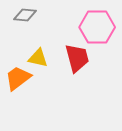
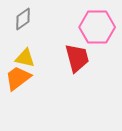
gray diamond: moved 2 px left, 4 px down; rotated 40 degrees counterclockwise
yellow triangle: moved 13 px left
